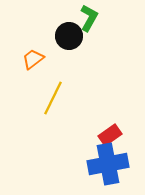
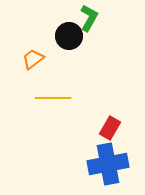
yellow line: rotated 64 degrees clockwise
red rectangle: moved 7 px up; rotated 25 degrees counterclockwise
